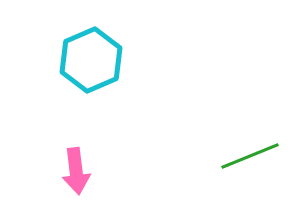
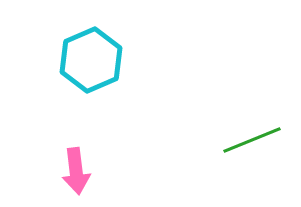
green line: moved 2 px right, 16 px up
